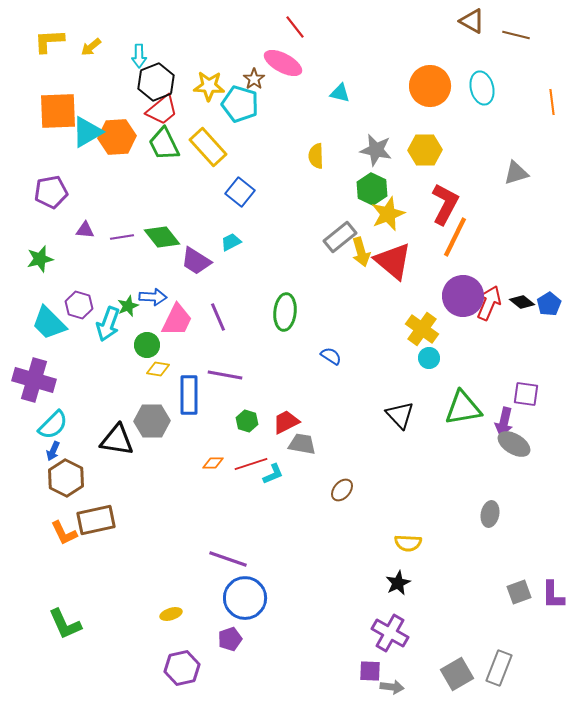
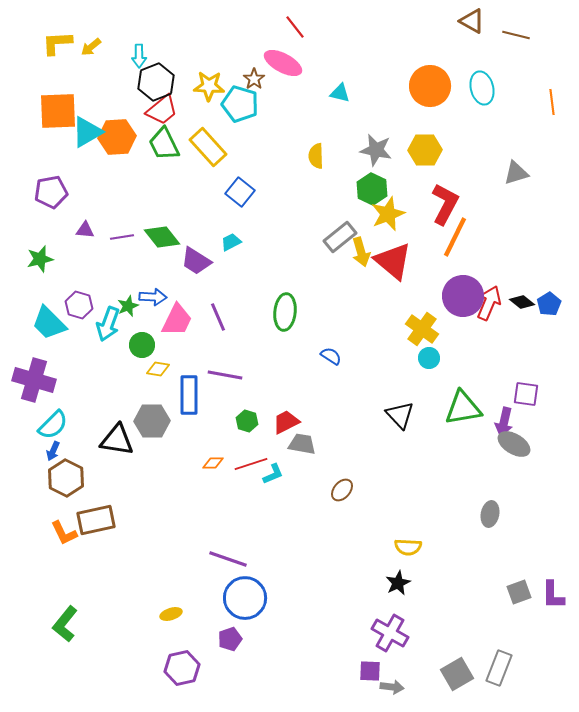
yellow L-shape at (49, 41): moved 8 px right, 2 px down
green circle at (147, 345): moved 5 px left
yellow semicircle at (408, 543): moved 4 px down
green L-shape at (65, 624): rotated 63 degrees clockwise
